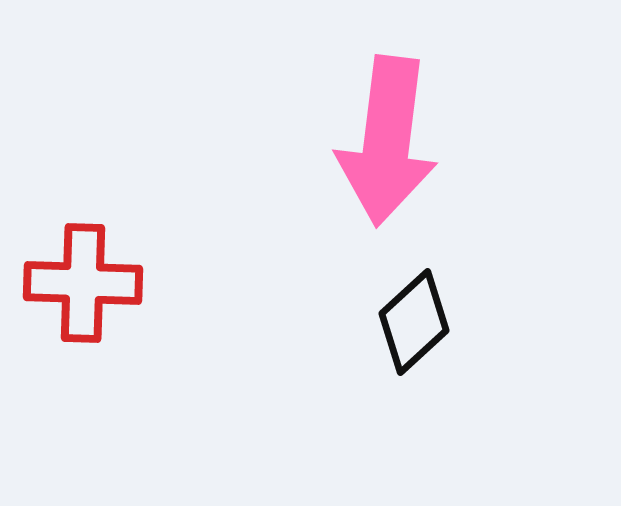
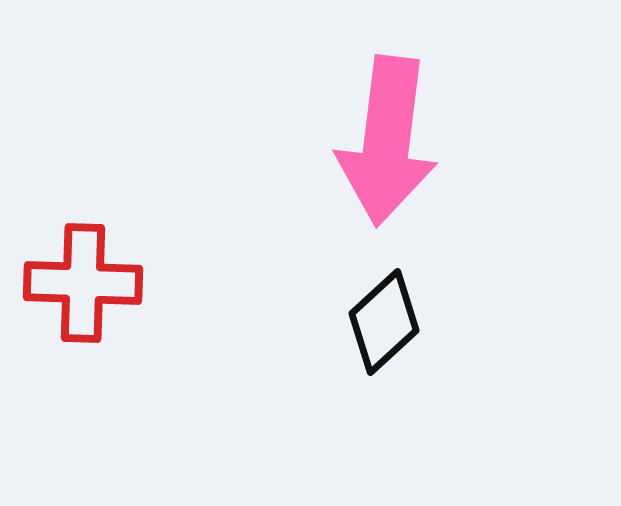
black diamond: moved 30 px left
